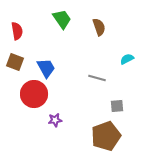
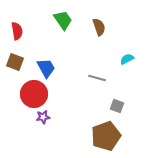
green trapezoid: moved 1 px right, 1 px down
gray square: rotated 24 degrees clockwise
purple star: moved 12 px left, 3 px up
